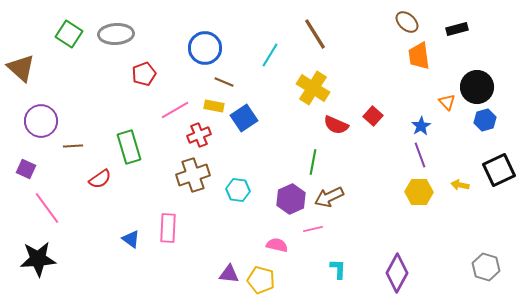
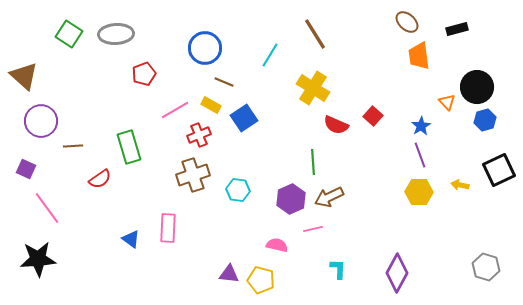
brown triangle at (21, 68): moved 3 px right, 8 px down
yellow rectangle at (214, 106): moved 3 px left, 1 px up; rotated 18 degrees clockwise
green line at (313, 162): rotated 15 degrees counterclockwise
